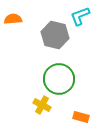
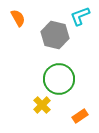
orange semicircle: moved 5 px right, 1 px up; rotated 66 degrees clockwise
yellow cross: rotated 18 degrees clockwise
orange rectangle: moved 1 px left, 1 px up; rotated 49 degrees counterclockwise
